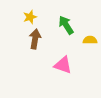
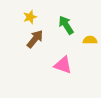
brown arrow: rotated 30 degrees clockwise
